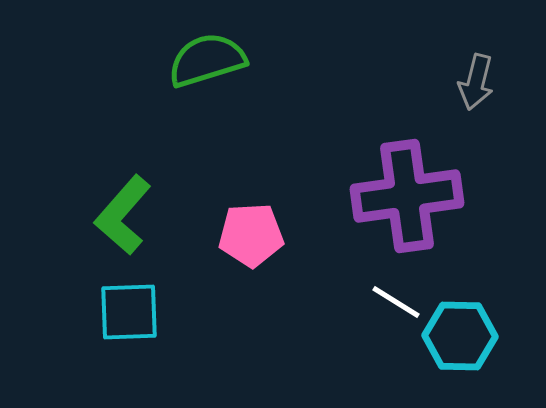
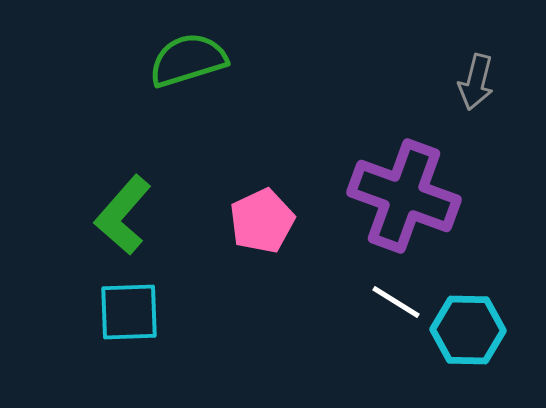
green semicircle: moved 19 px left
purple cross: moved 3 px left; rotated 28 degrees clockwise
pink pentagon: moved 11 px right, 14 px up; rotated 22 degrees counterclockwise
cyan hexagon: moved 8 px right, 6 px up
